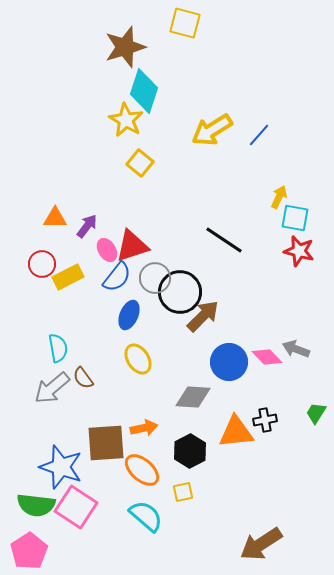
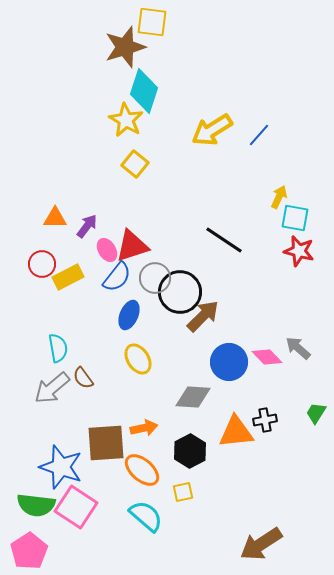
yellow square at (185, 23): moved 33 px left, 1 px up; rotated 8 degrees counterclockwise
yellow square at (140, 163): moved 5 px left, 1 px down
gray arrow at (296, 349): moved 2 px right, 1 px up; rotated 20 degrees clockwise
